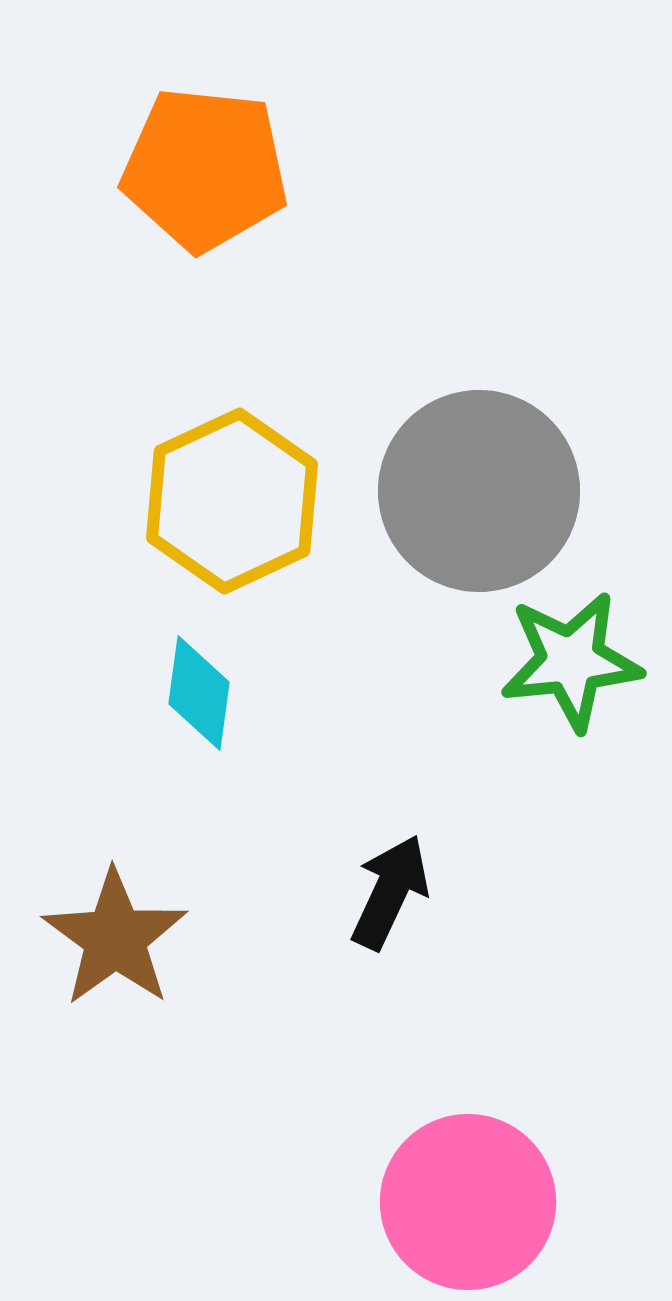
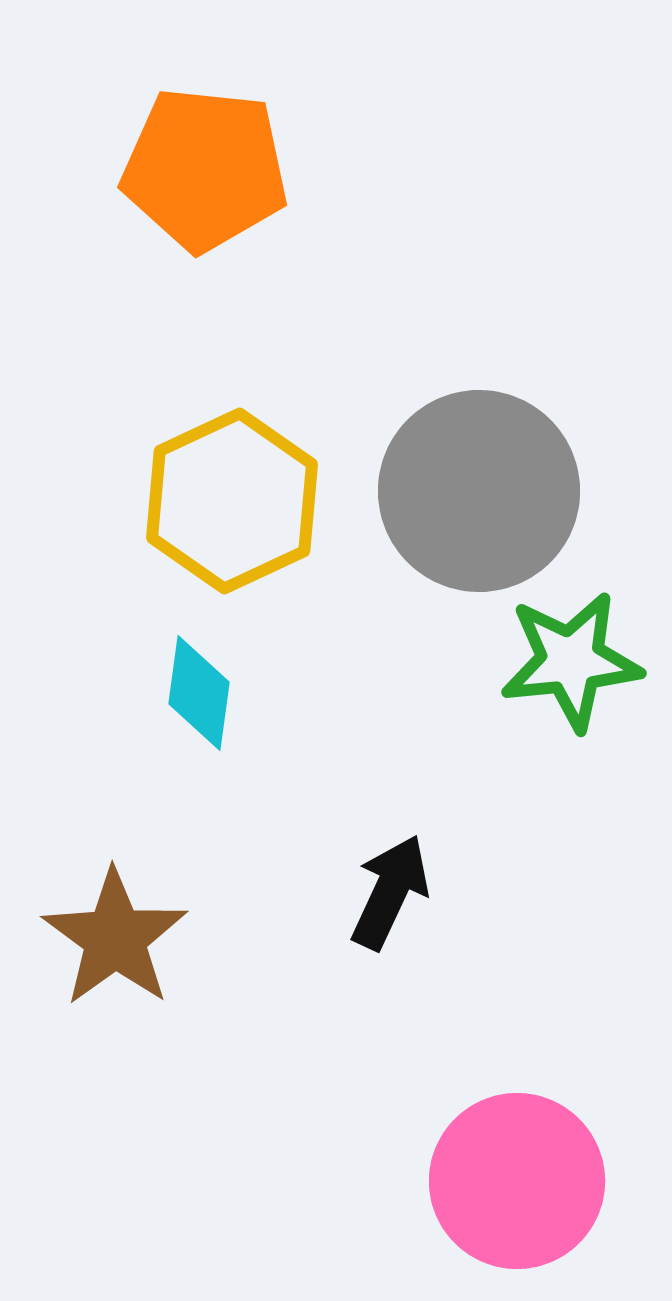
pink circle: moved 49 px right, 21 px up
